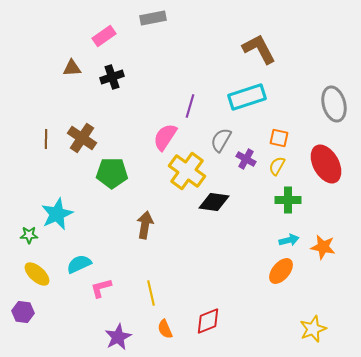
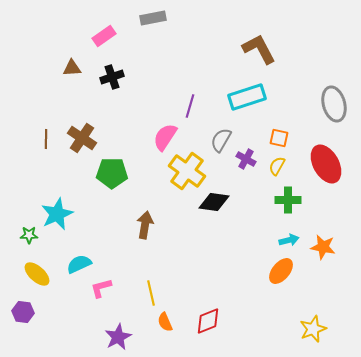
orange semicircle: moved 7 px up
